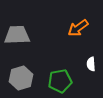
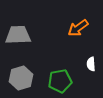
gray trapezoid: moved 1 px right
